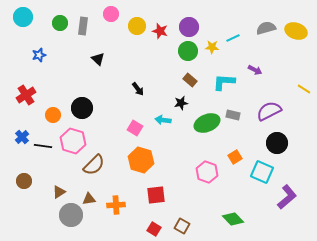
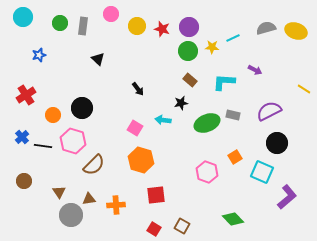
red star at (160, 31): moved 2 px right, 2 px up
brown triangle at (59, 192): rotated 32 degrees counterclockwise
